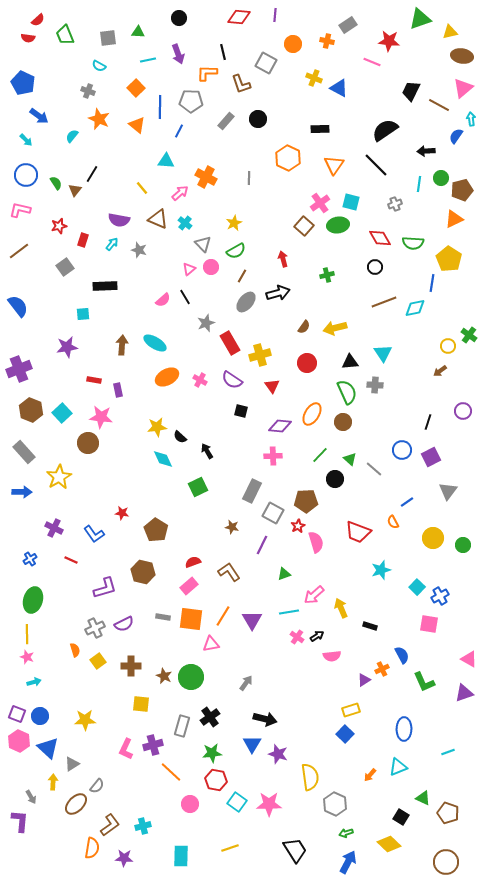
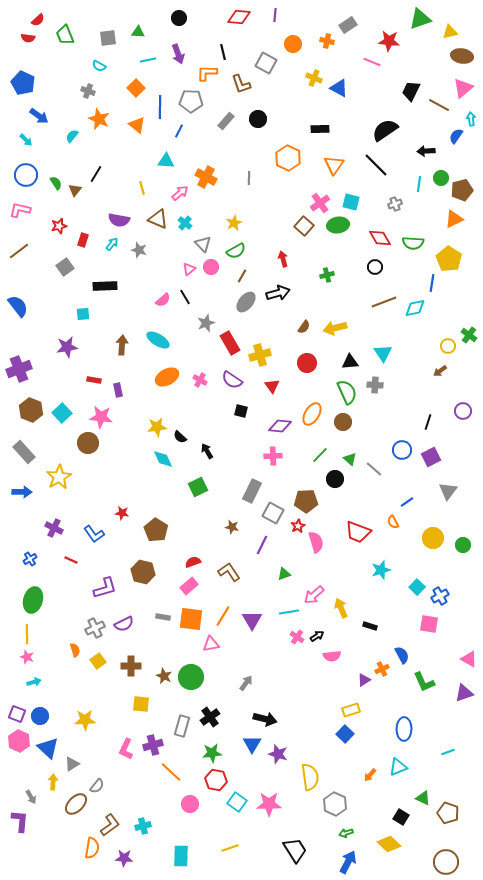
black line at (92, 174): moved 4 px right
yellow line at (142, 188): rotated 24 degrees clockwise
cyan ellipse at (155, 343): moved 3 px right, 3 px up
